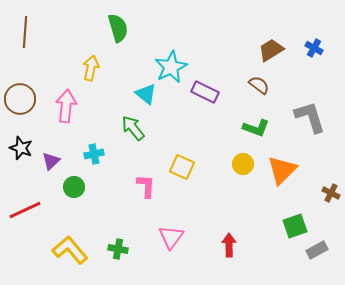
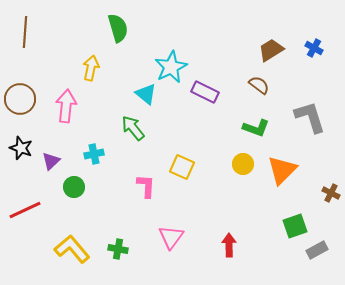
yellow L-shape: moved 2 px right, 1 px up
